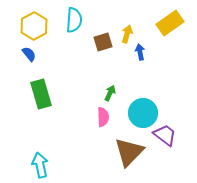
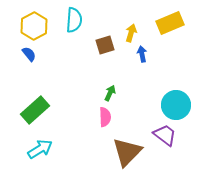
yellow rectangle: rotated 12 degrees clockwise
yellow arrow: moved 4 px right, 1 px up
brown square: moved 2 px right, 3 px down
blue arrow: moved 2 px right, 2 px down
green rectangle: moved 6 px left, 16 px down; rotated 64 degrees clockwise
cyan circle: moved 33 px right, 8 px up
pink semicircle: moved 2 px right
brown triangle: moved 2 px left
cyan arrow: moved 16 px up; rotated 70 degrees clockwise
